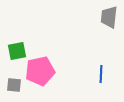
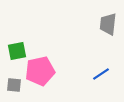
gray trapezoid: moved 1 px left, 7 px down
blue line: rotated 54 degrees clockwise
